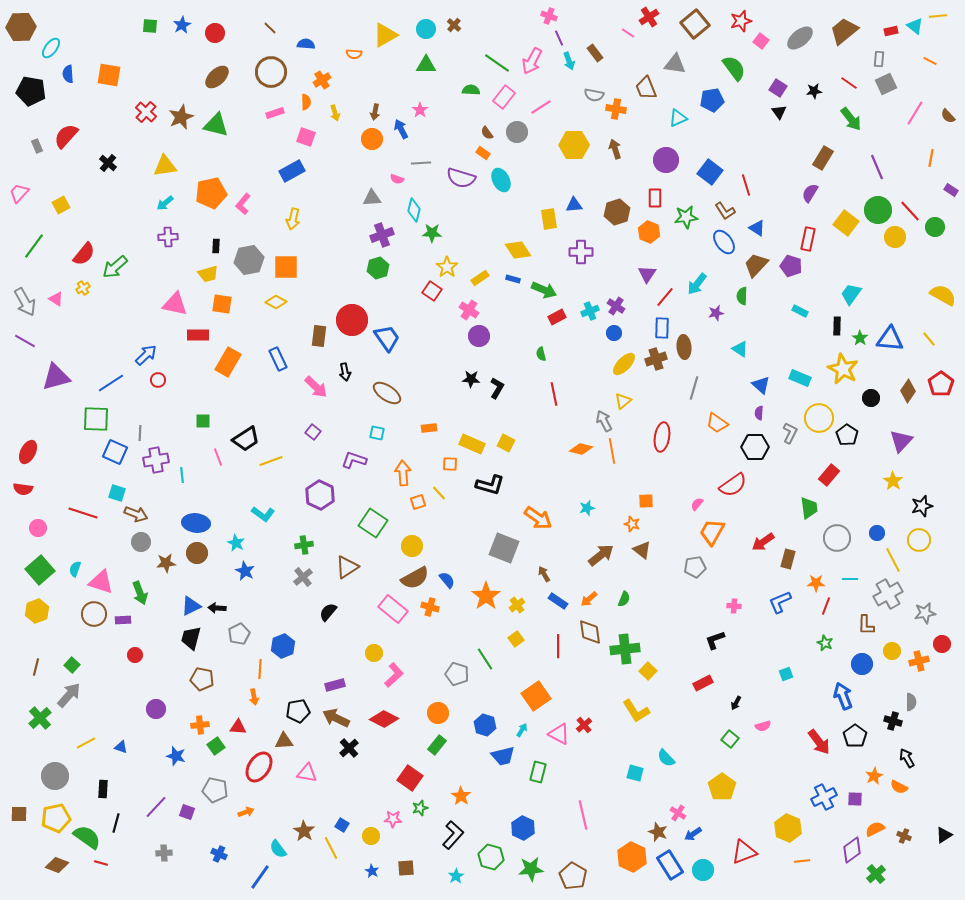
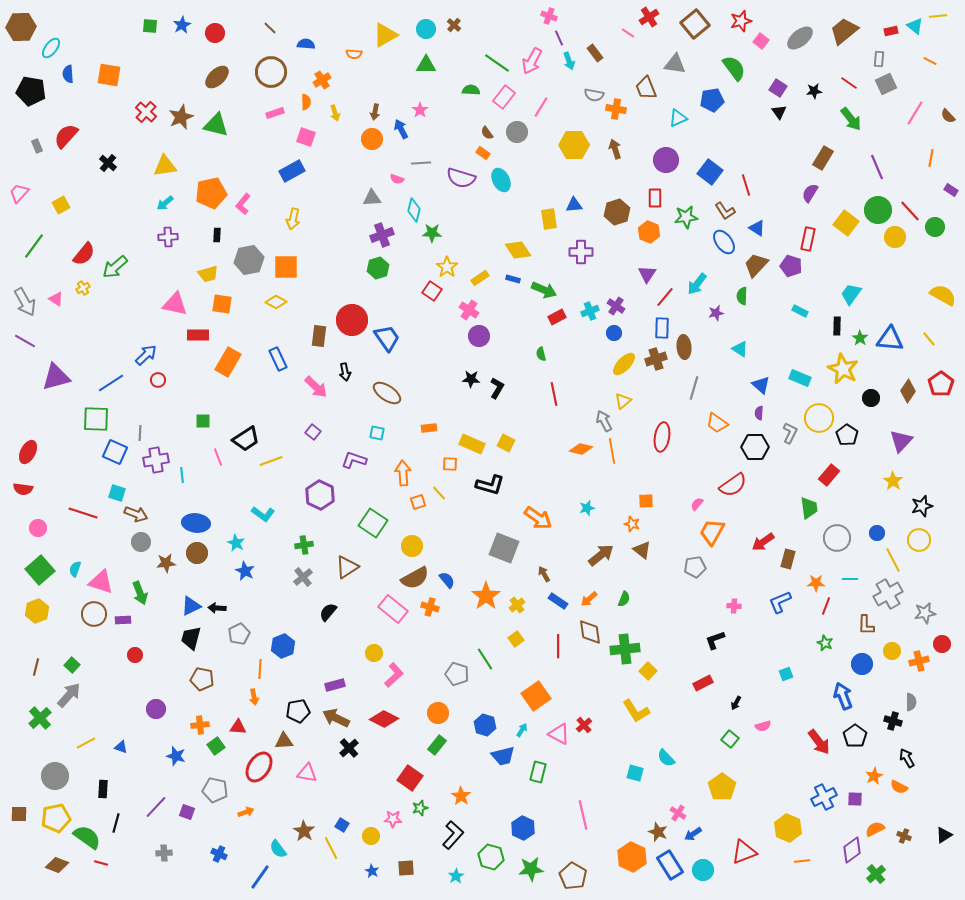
pink line at (541, 107): rotated 25 degrees counterclockwise
black rectangle at (216, 246): moved 1 px right, 11 px up
